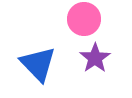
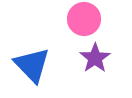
blue triangle: moved 6 px left, 1 px down
